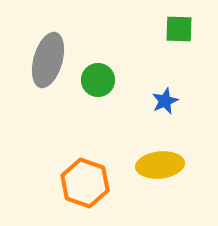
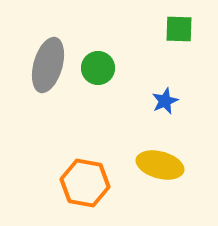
gray ellipse: moved 5 px down
green circle: moved 12 px up
yellow ellipse: rotated 21 degrees clockwise
orange hexagon: rotated 9 degrees counterclockwise
